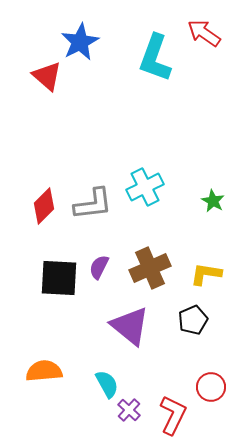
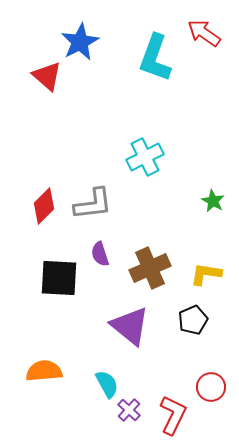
cyan cross: moved 30 px up
purple semicircle: moved 1 px right, 13 px up; rotated 45 degrees counterclockwise
